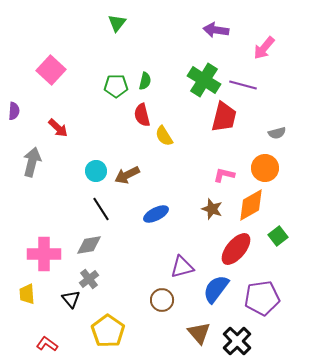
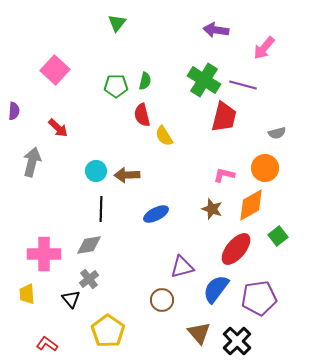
pink square: moved 4 px right
brown arrow: rotated 25 degrees clockwise
black line: rotated 35 degrees clockwise
purple pentagon: moved 3 px left
